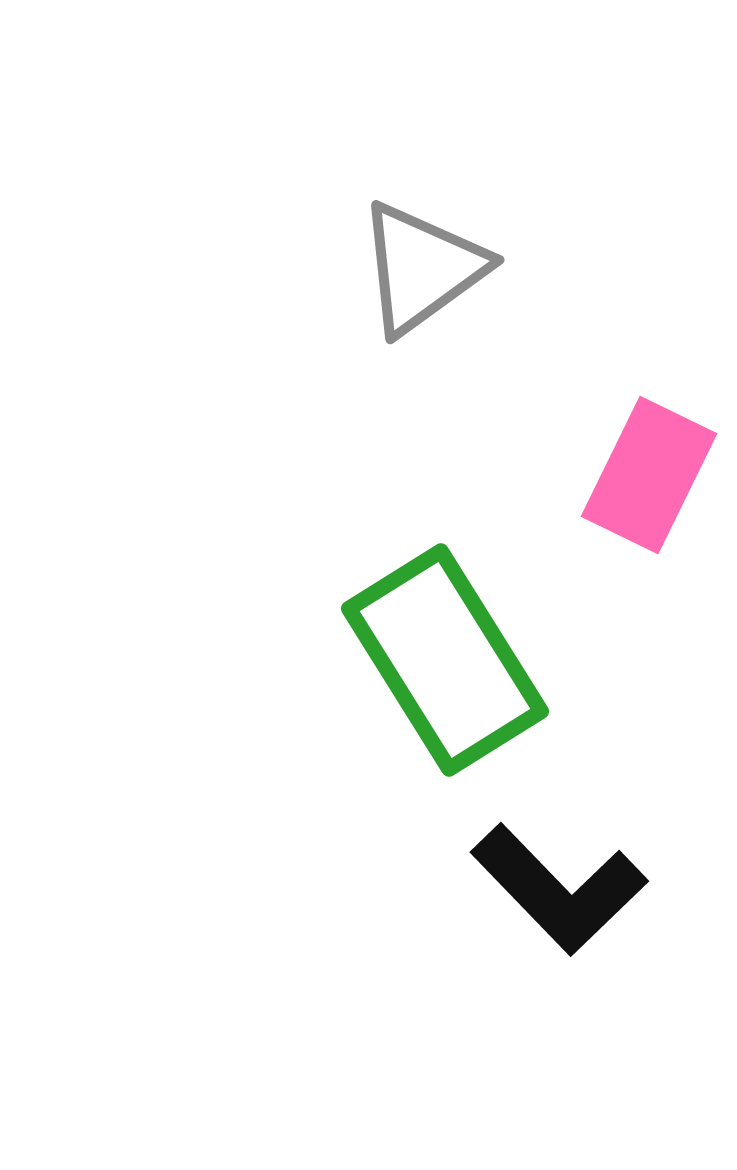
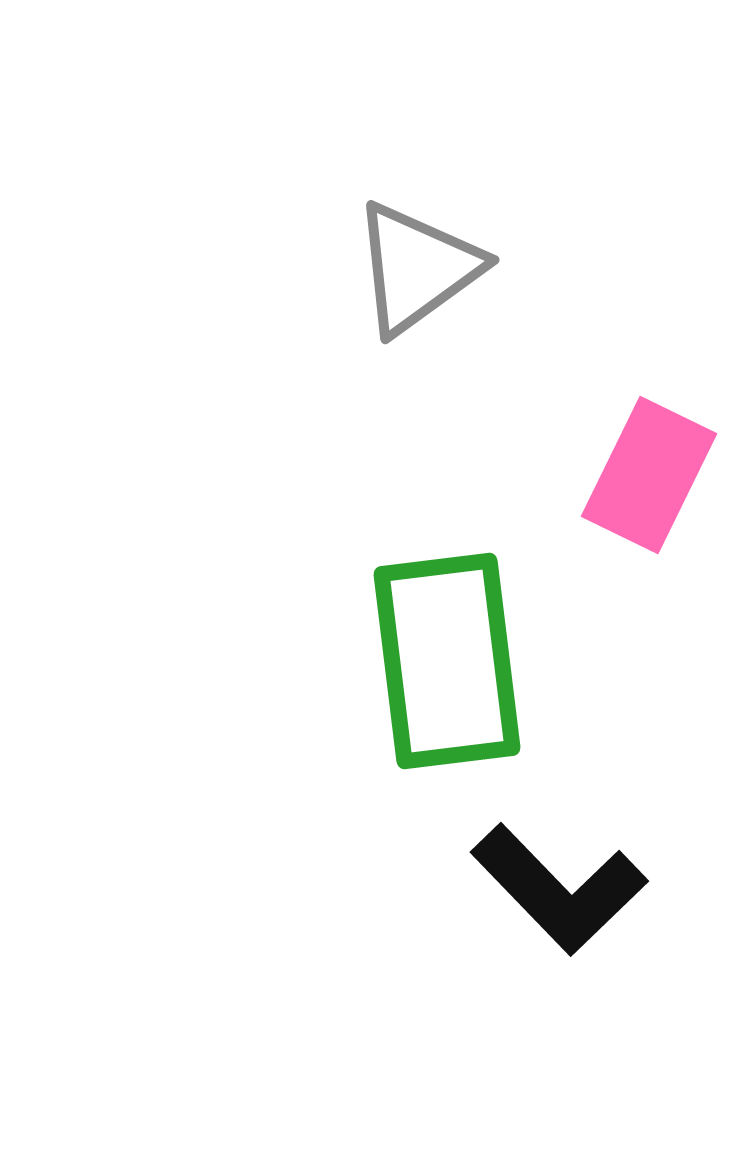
gray triangle: moved 5 px left
green rectangle: moved 2 px right, 1 px down; rotated 25 degrees clockwise
